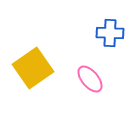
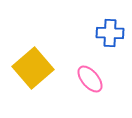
yellow square: rotated 6 degrees counterclockwise
